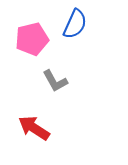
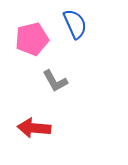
blue semicircle: rotated 48 degrees counterclockwise
red arrow: rotated 28 degrees counterclockwise
